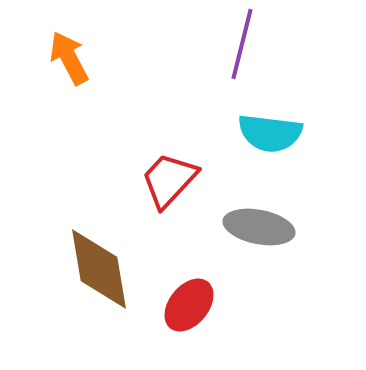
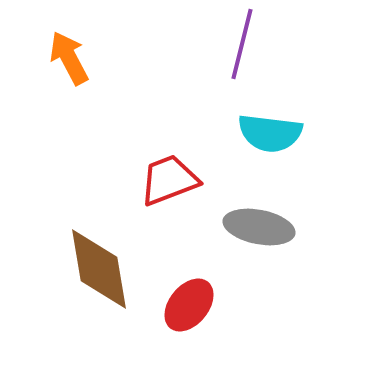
red trapezoid: rotated 26 degrees clockwise
